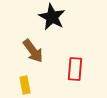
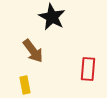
red rectangle: moved 13 px right
